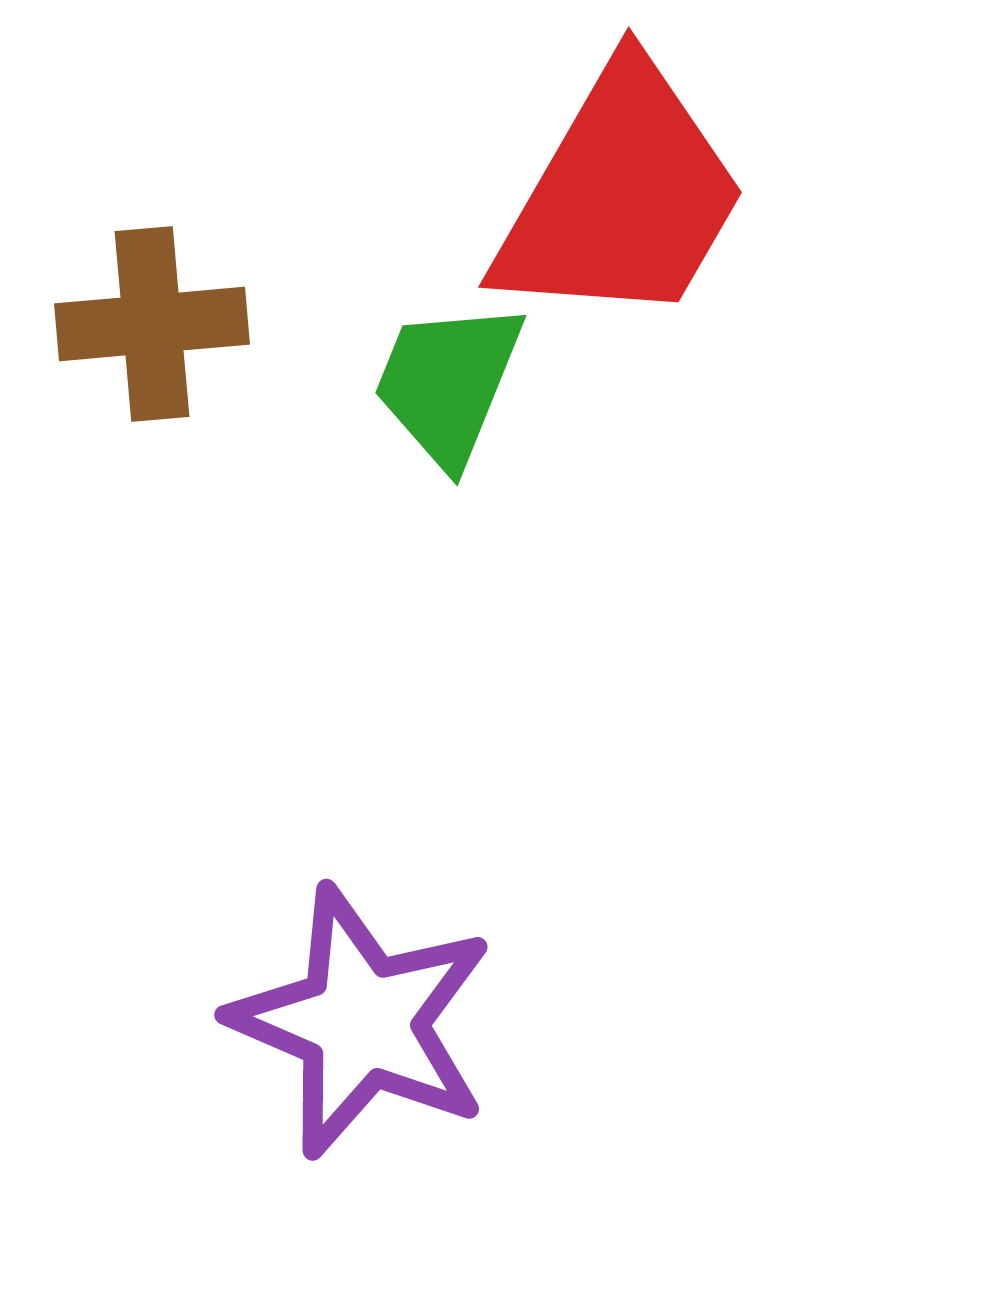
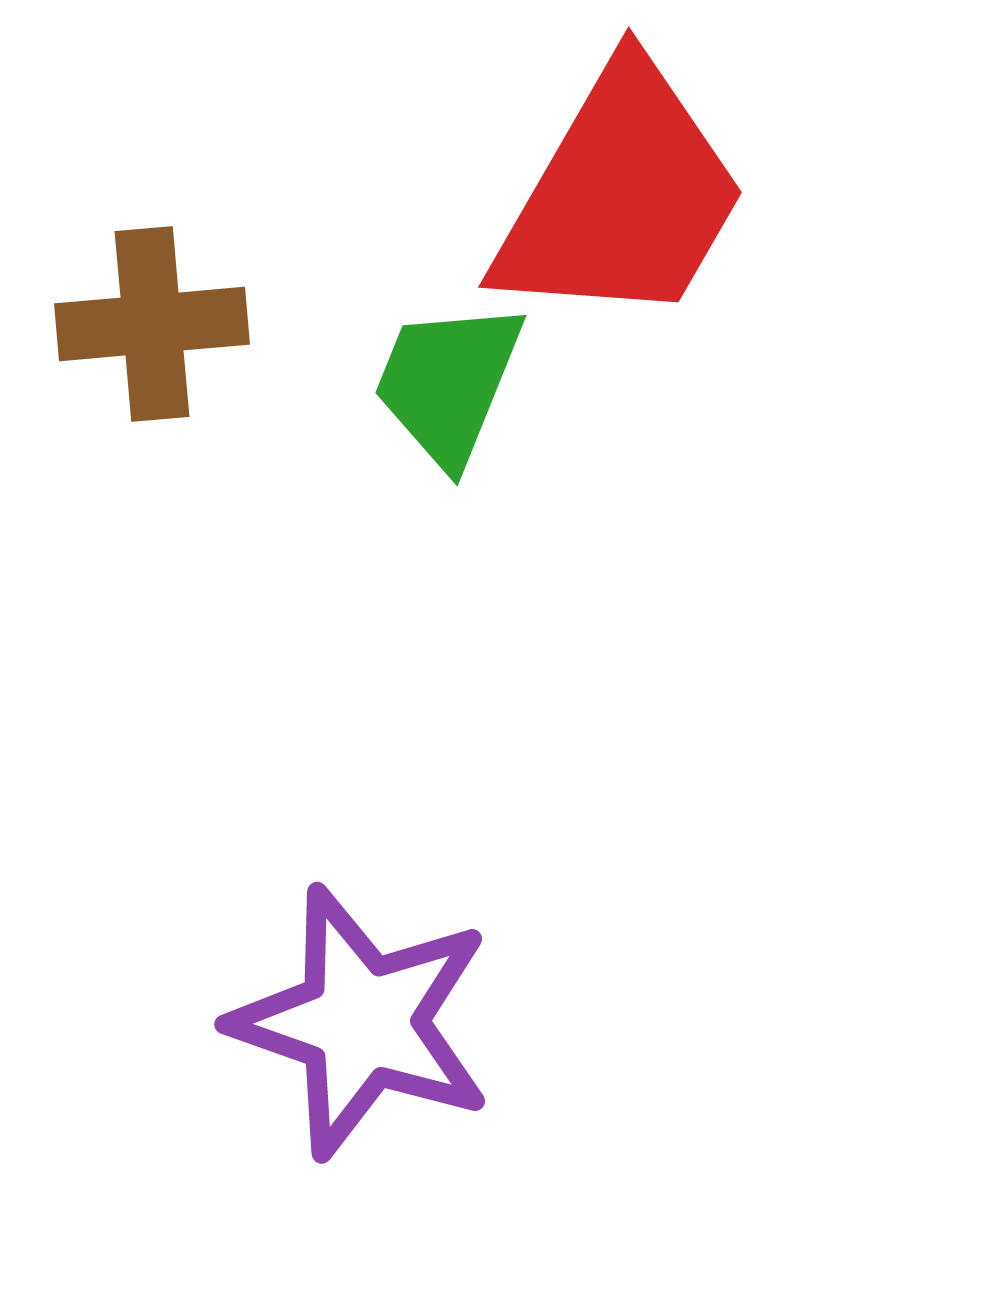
purple star: rotated 4 degrees counterclockwise
